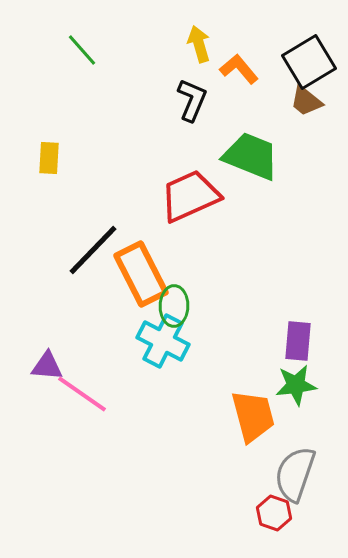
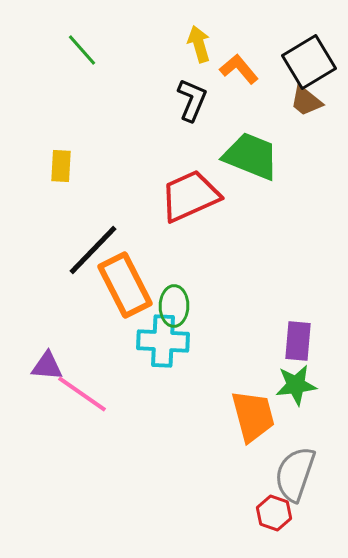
yellow rectangle: moved 12 px right, 8 px down
orange rectangle: moved 16 px left, 11 px down
cyan cross: rotated 24 degrees counterclockwise
